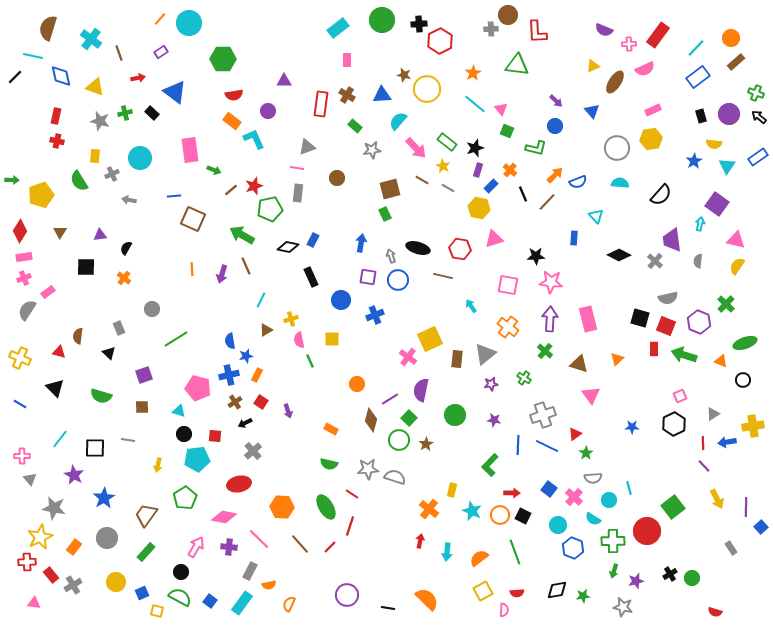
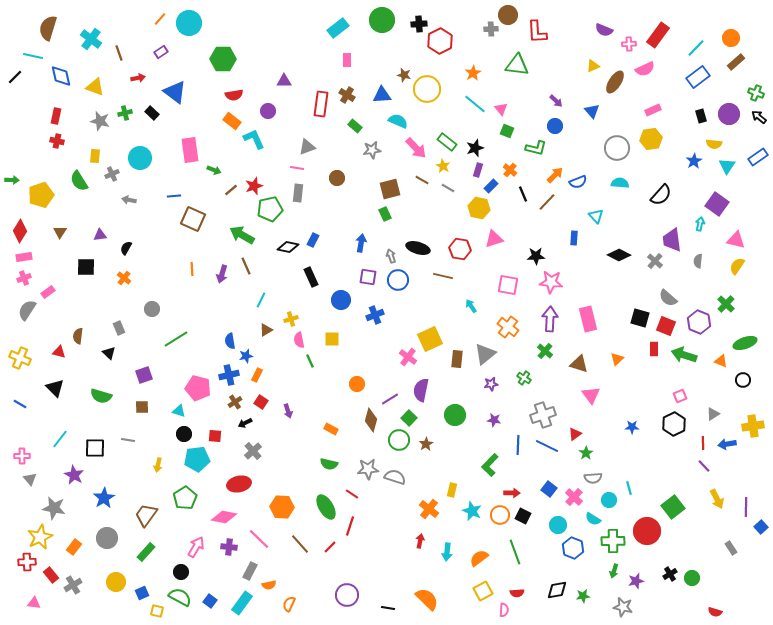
cyan semicircle at (398, 121): rotated 72 degrees clockwise
gray semicircle at (668, 298): rotated 54 degrees clockwise
blue arrow at (727, 442): moved 2 px down
